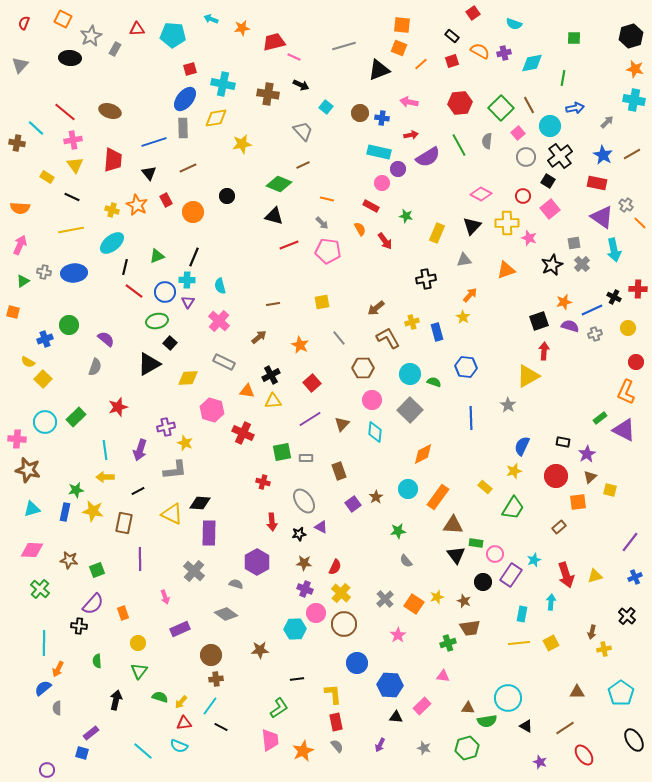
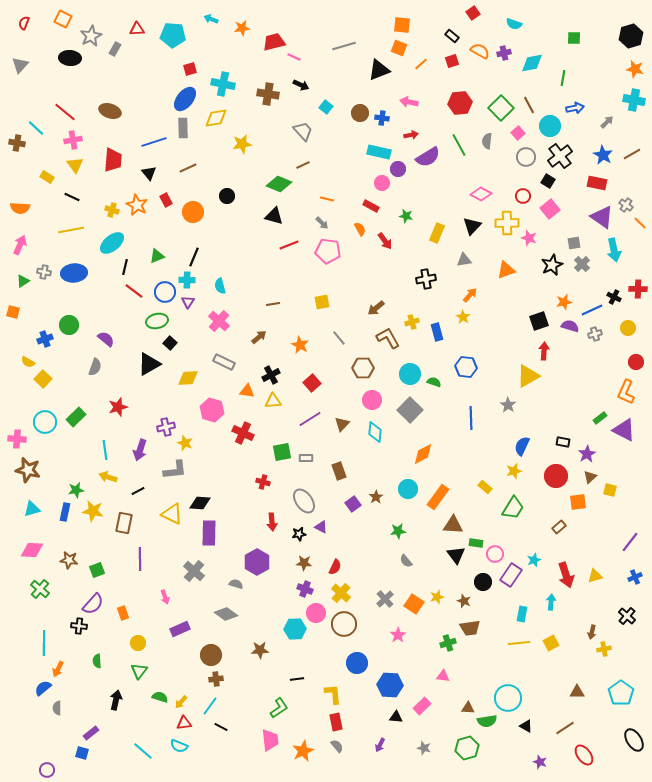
yellow arrow at (105, 477): moved 3 px right; rotated 18 degrees clockwise
